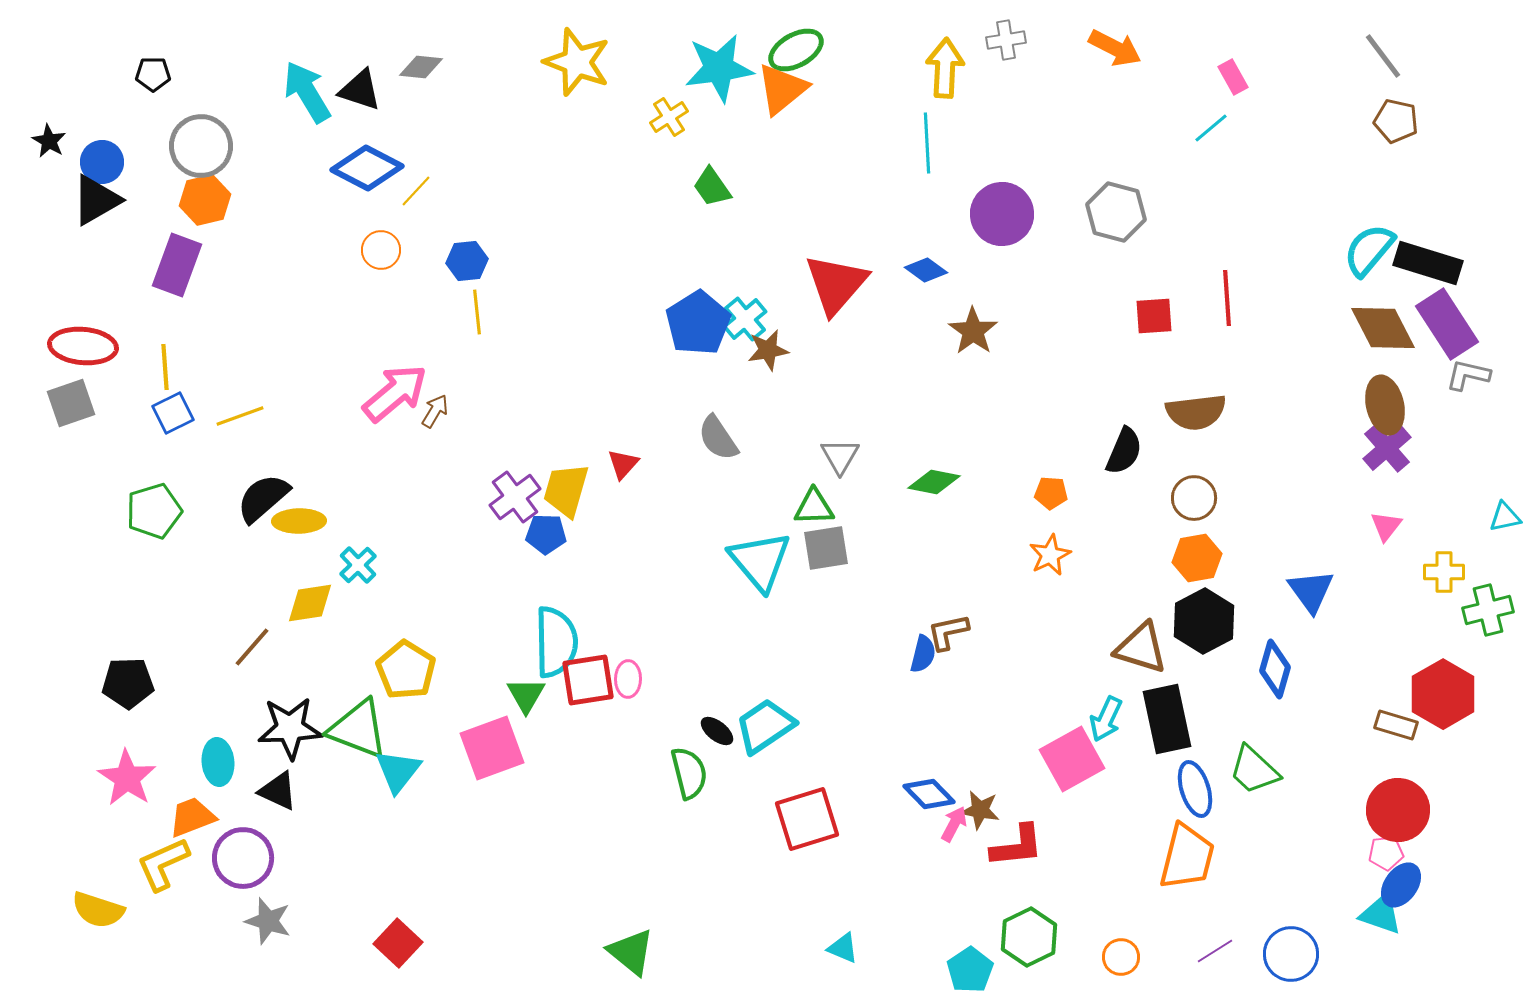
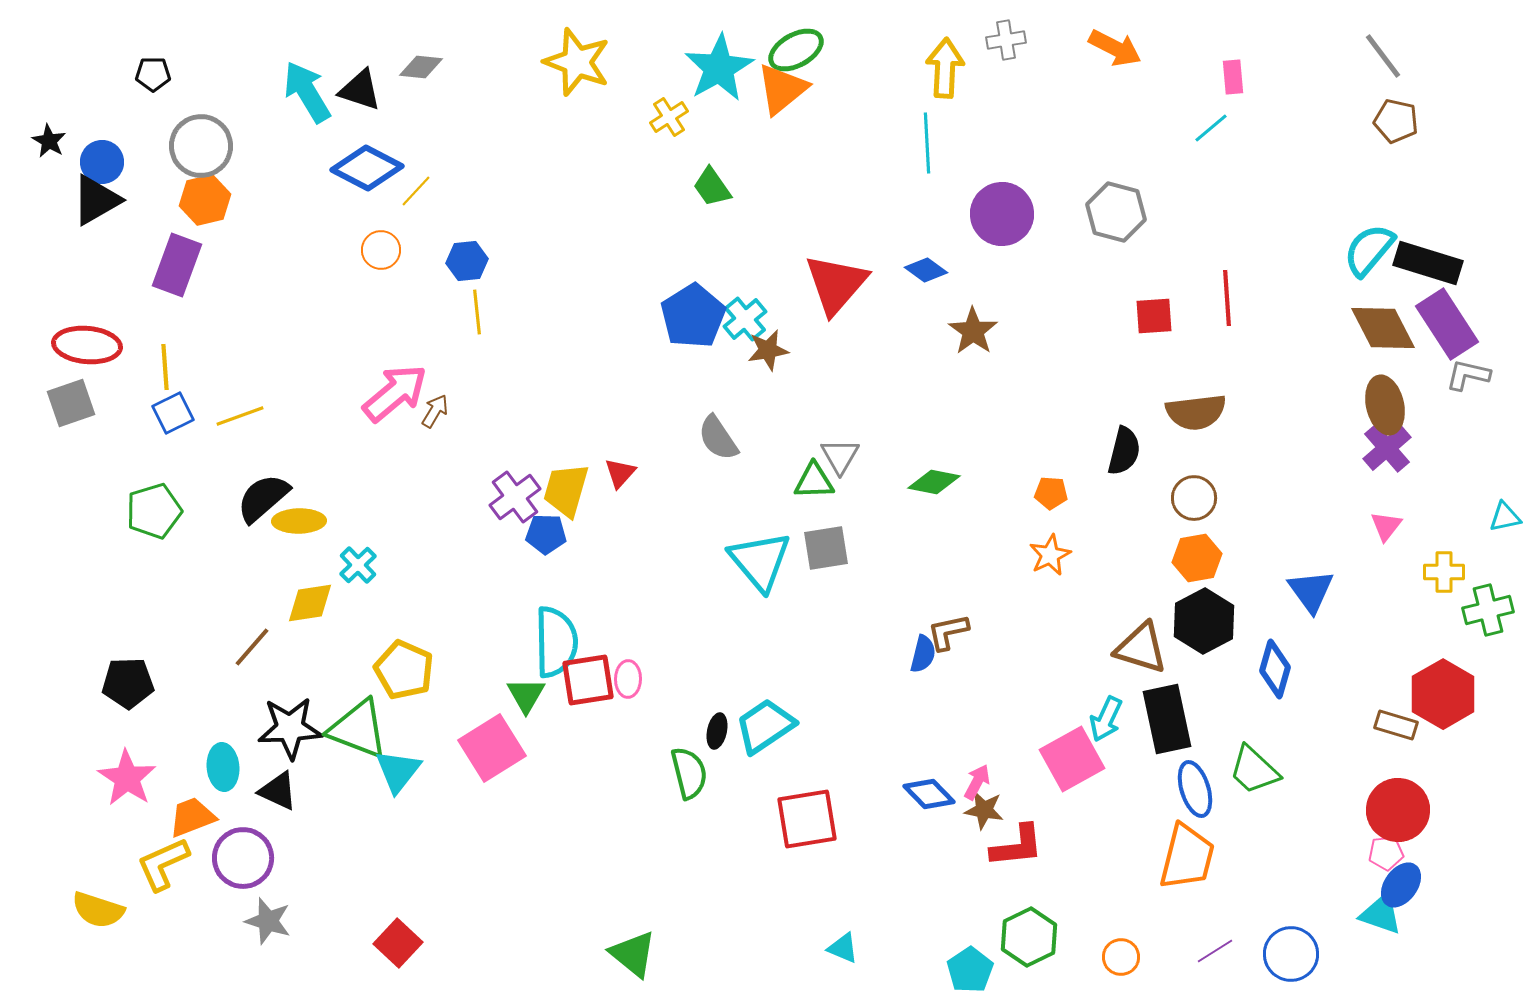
cyan star at (719, 68): rotated 22 degrees counterclockwise
pink rectangle at (1233, 77): rotated 24 degrees clockwise
blue pentagon at (698, 323): moved 5 px left, 7 px up
red ellipse at (83, 346): moved 4 px right, 1 px up
black semicircle at (1124, 451): rotated 9 degrees counterclockwise
red triangle at (623, 464): moved 3 px left, 9 px down
green triangle at (814, 507): moved 26 px up
yellow pentagon at (406, 670): moved 2 px left; rotated 8 degrees counterclockwise
black ellipse at (717, 731): rotated 64 degrees clockwise
pink square at (492, 748): rotated 12 degrees counterclockwise
cyan ellipse at (218, 762): moved 5 px right, 5 px down
brown star at (980, 810): moved 4 px right
red square at (807, 819): rotated 8 degrees clockwise
pink arrow at (954, 824): moved 23 px right, 42 px up
green triangle at (631, 952): moved 2 px right, 2 px down
